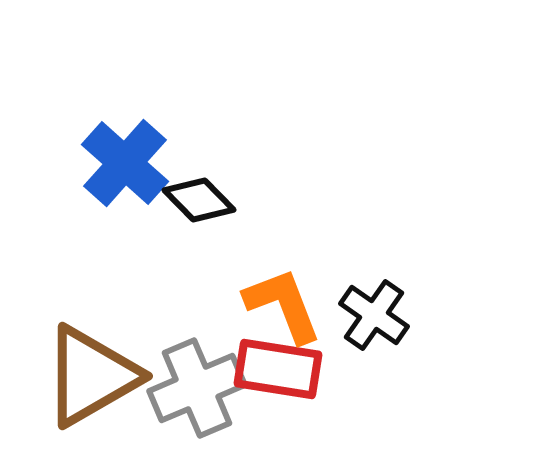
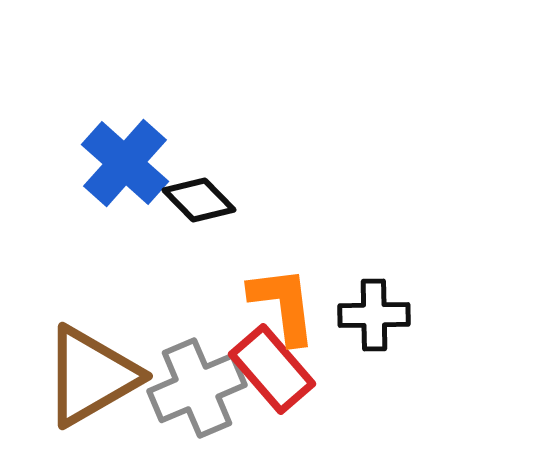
orange L-shape: rotated 14 degrees clockwise
black cross: rotated 36 degrees counterclockwise
red rectangle: moved 6 px left; rotated 40 degrees clockwise
